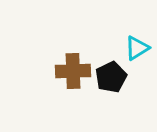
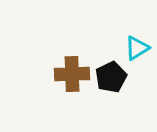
brown cross: moved 1 px left, 3 px down
